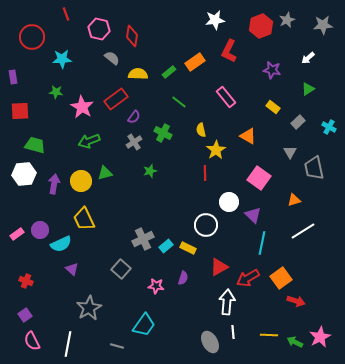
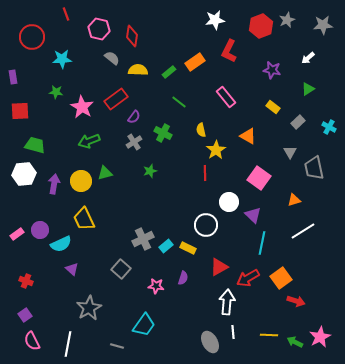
yellow semicircle at (138, 74): moved 4 px up
